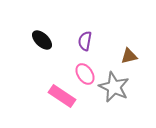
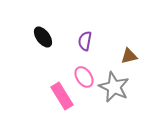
black ellipse: moved 1 px right, 3 px up; rotated 10 degrees clockwise
pink ellipse: moved 1 px left, 3 px down
pink rectangle: rotated 24 degrees clockwise
